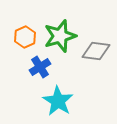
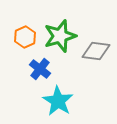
blue cross: moved 2 px down; rotated 20 degrees counterclockwise
